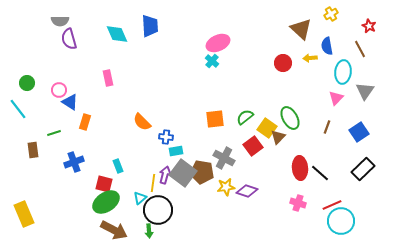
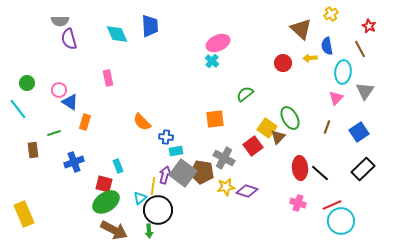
green semicircle at (245, 117): moved 23 px up
yellow line at (153, 183): moved 3 px down
